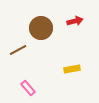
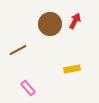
red arrow: rotated 49 degrees counterclockwise
brown circle: moved 9 px right, 4 px up
